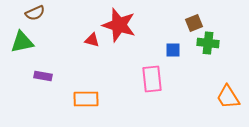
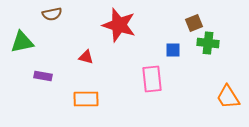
brown semicircle: moved 17 px right, 1 px down; rotated 12 degrees clockwise
red triangle: moved 6 px left, 17 px down
